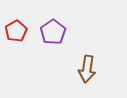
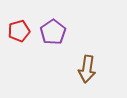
red pentagon: moved 3 px right; rotated 15 degrees clockwise
